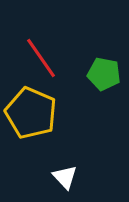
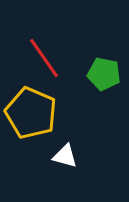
red line: moved 3 px right
white triangle: moved 21 px up; rotated 32 degrees counterclockwise
